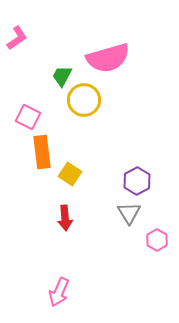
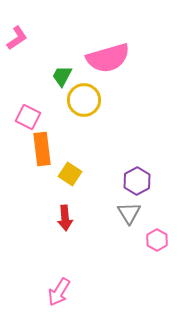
orange rectangle: moved 3 px up
pink arrow: rotated 8 degrees clockwise
